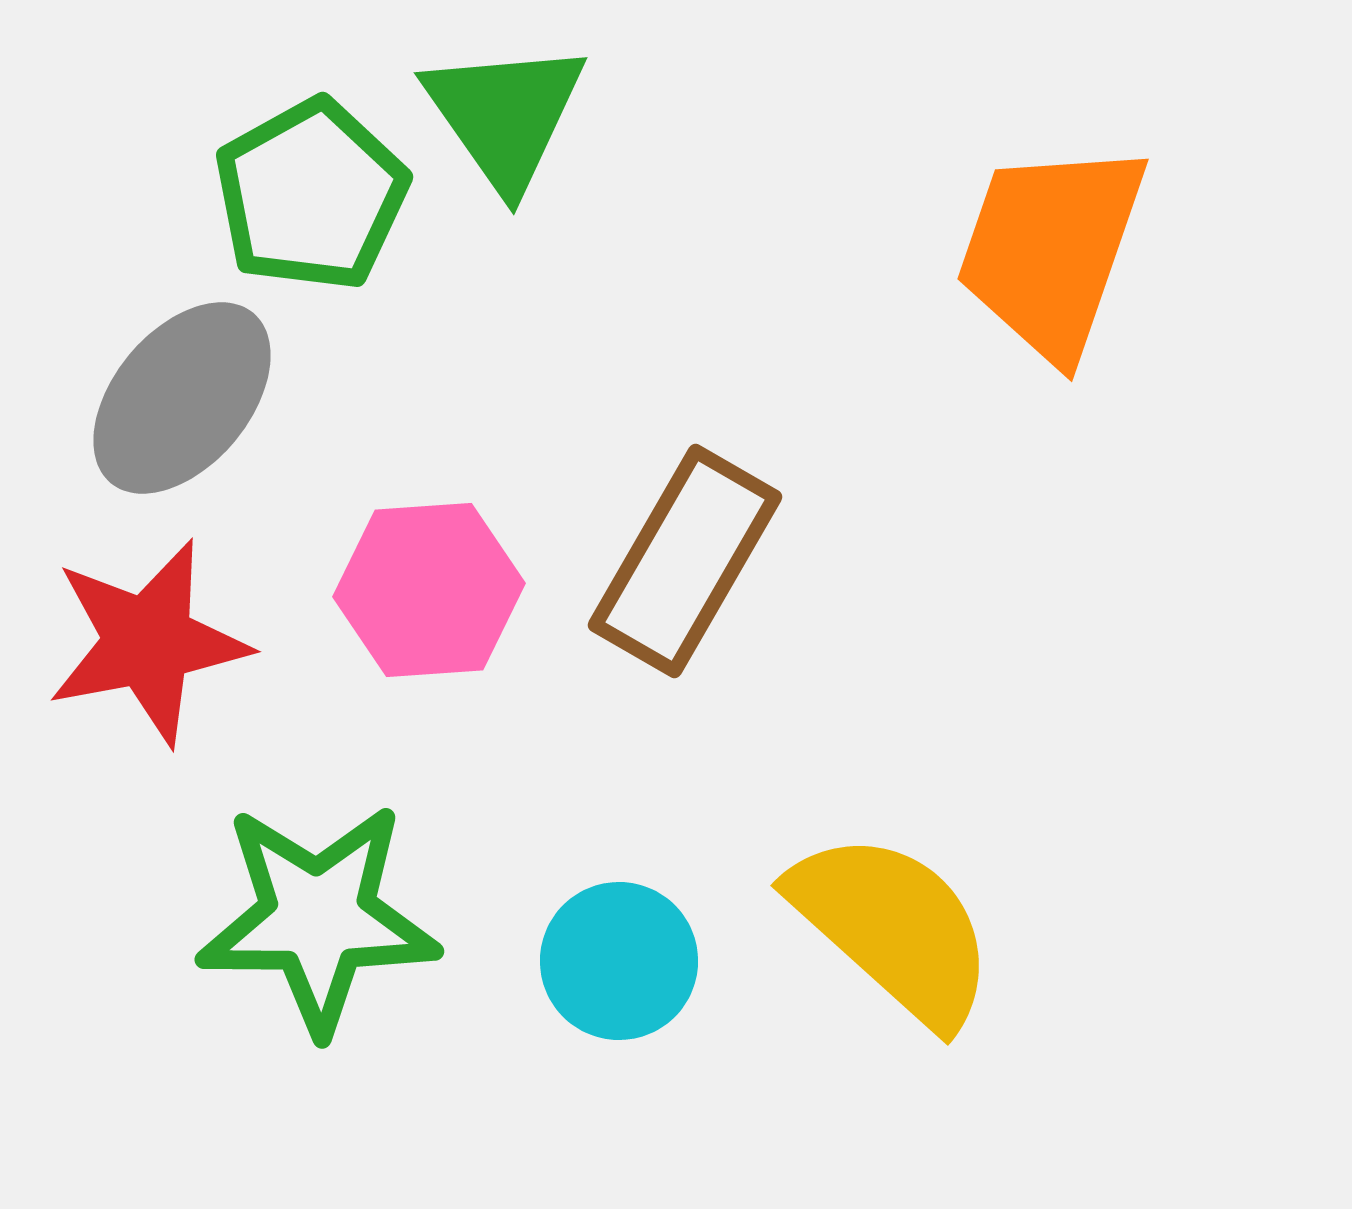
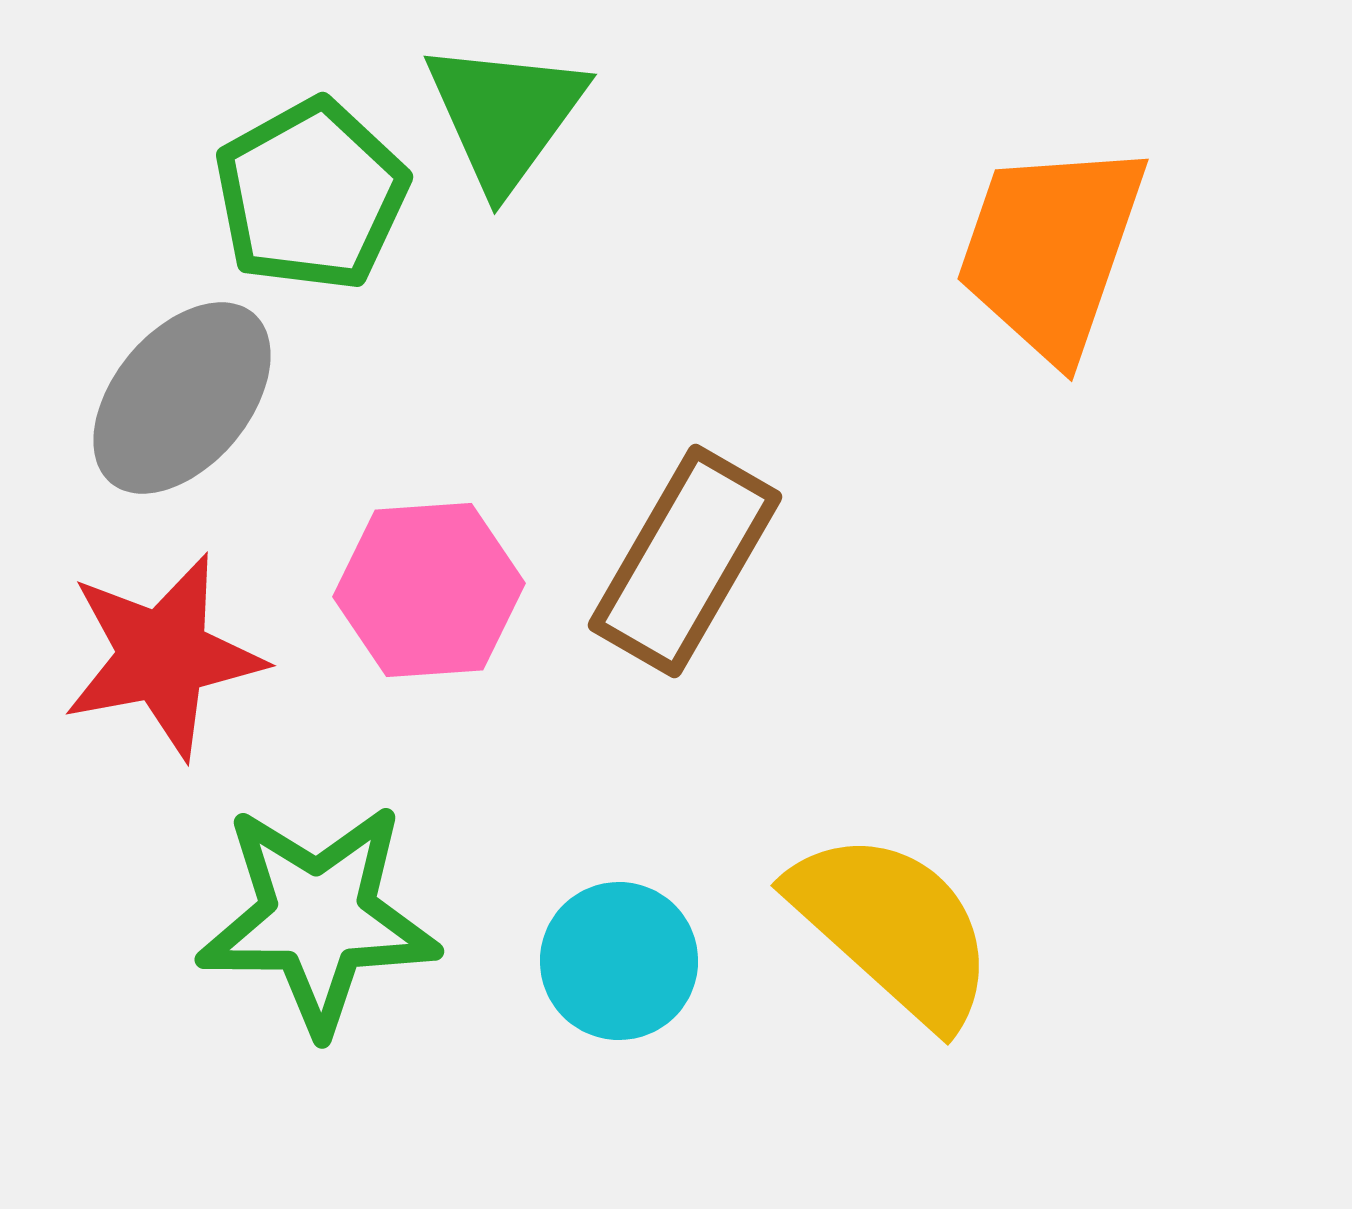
green triangle: rotated 11 degrees clockwise
red star: moved 15 px right, 14 px down
